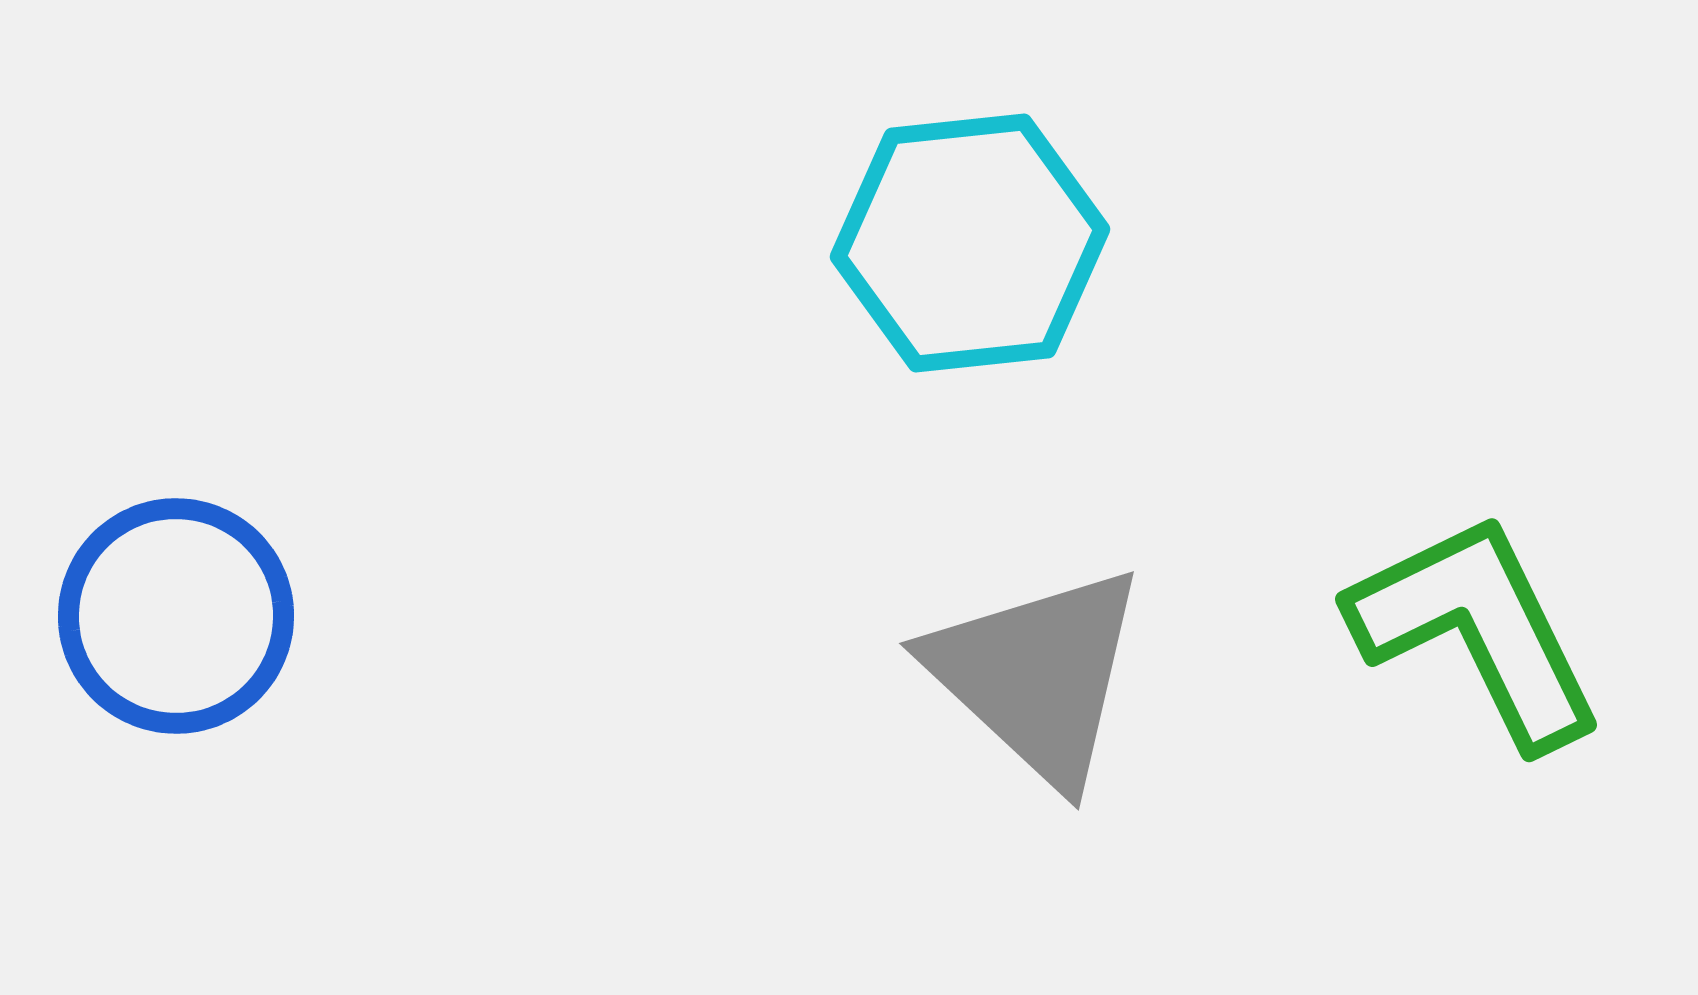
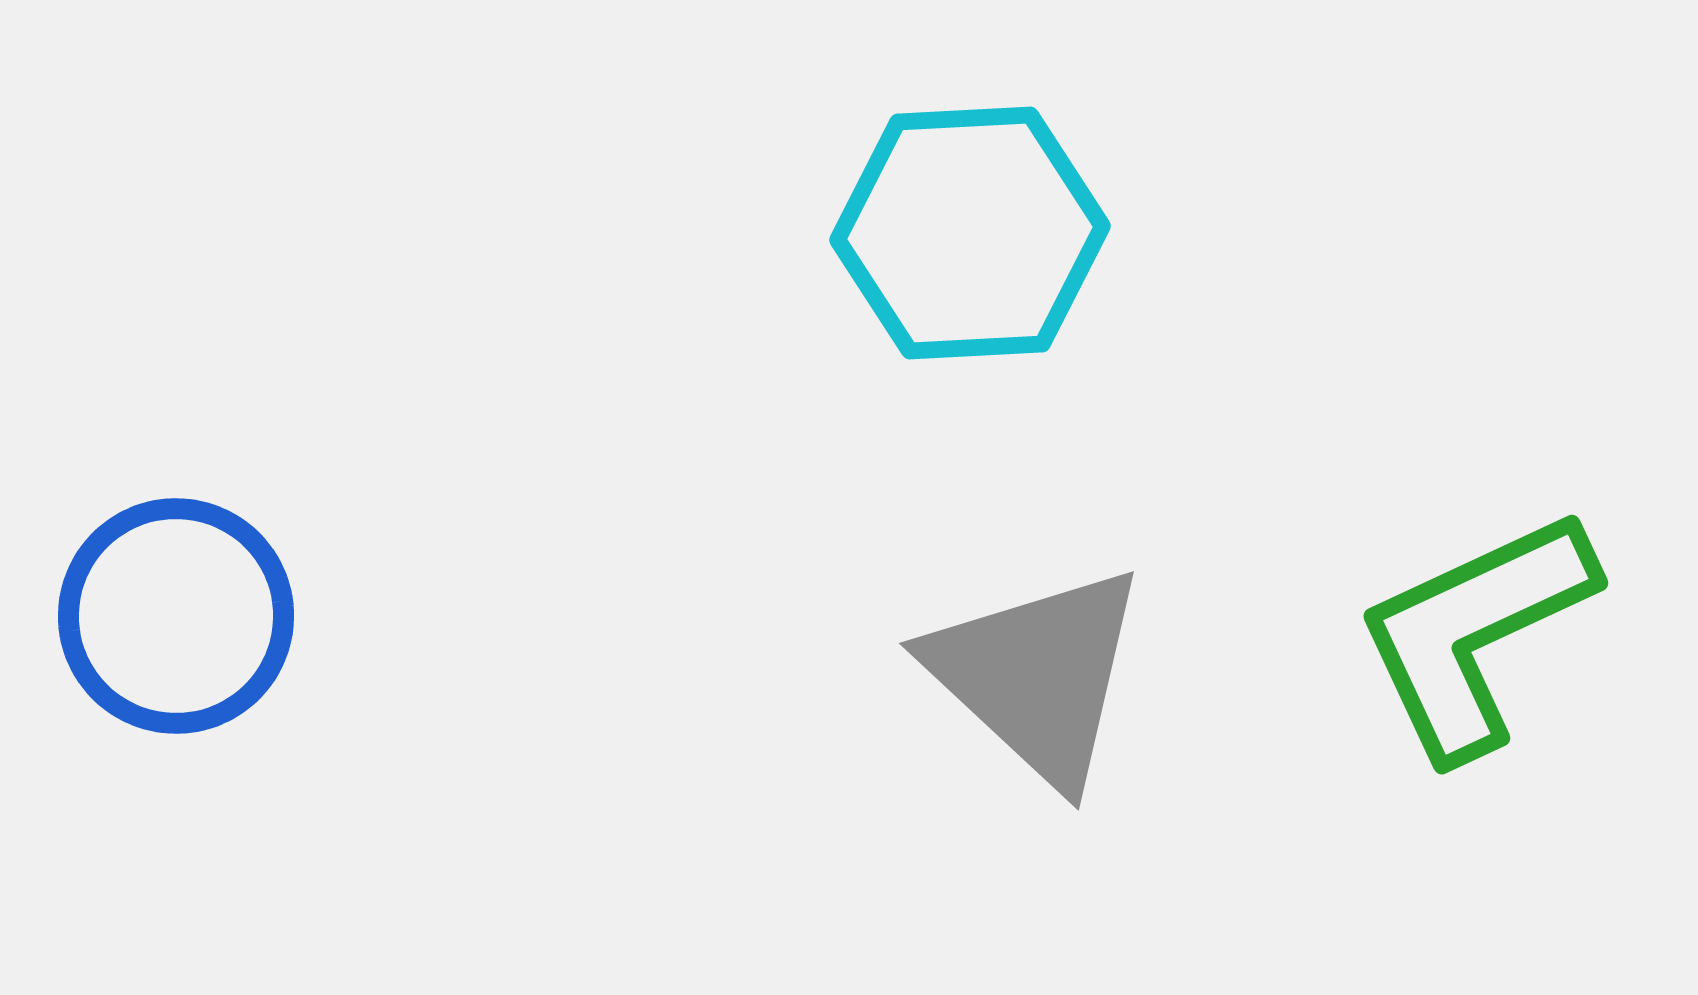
cyan hexagon: moved 10 px up; rotated 3 degrees clockwise
green L-shape: moved 2 px left, 3 px down; rotated 89 degrees counterclockwise
